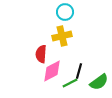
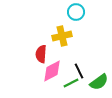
cyan circle: moved 11 px right
black line: rotated 42 degrees counterclockwise
green line: moved 1 px right
